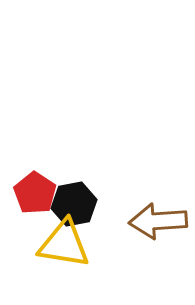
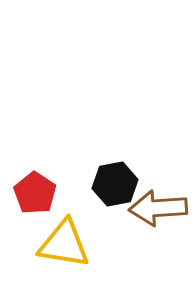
black hexagon: moved 41 px right, 20 px up
brown arrow: moved 13 px up
